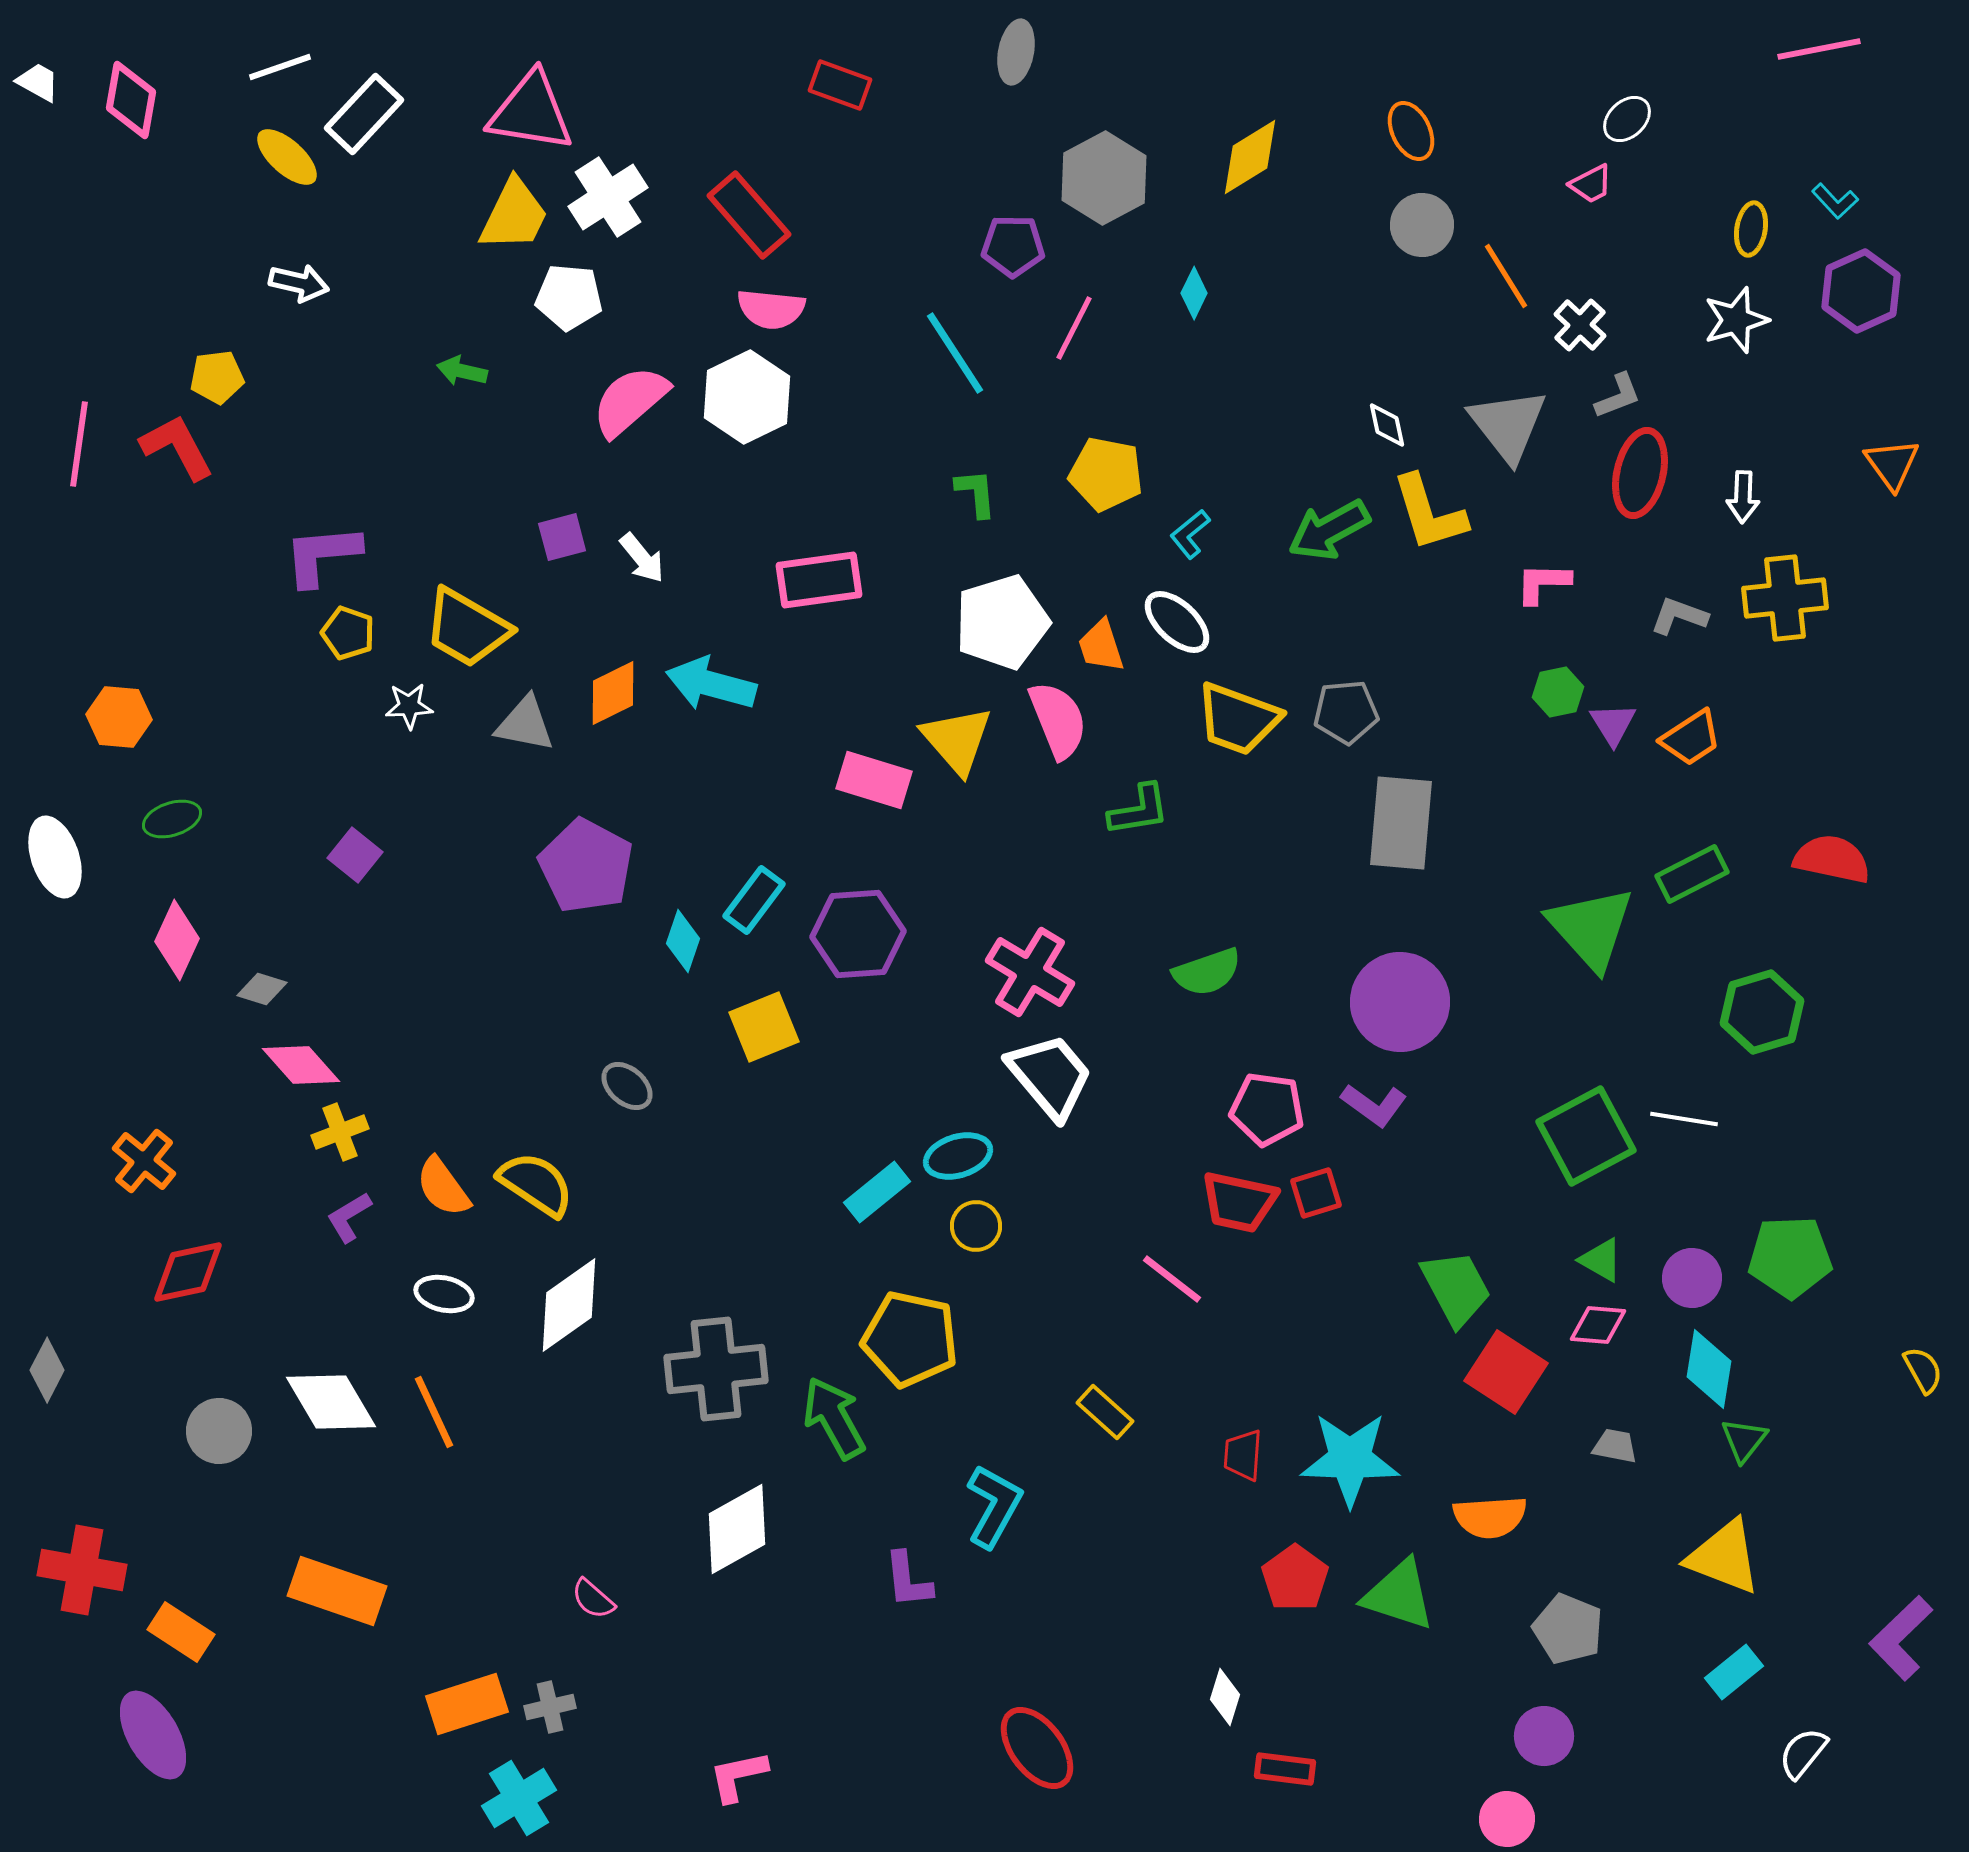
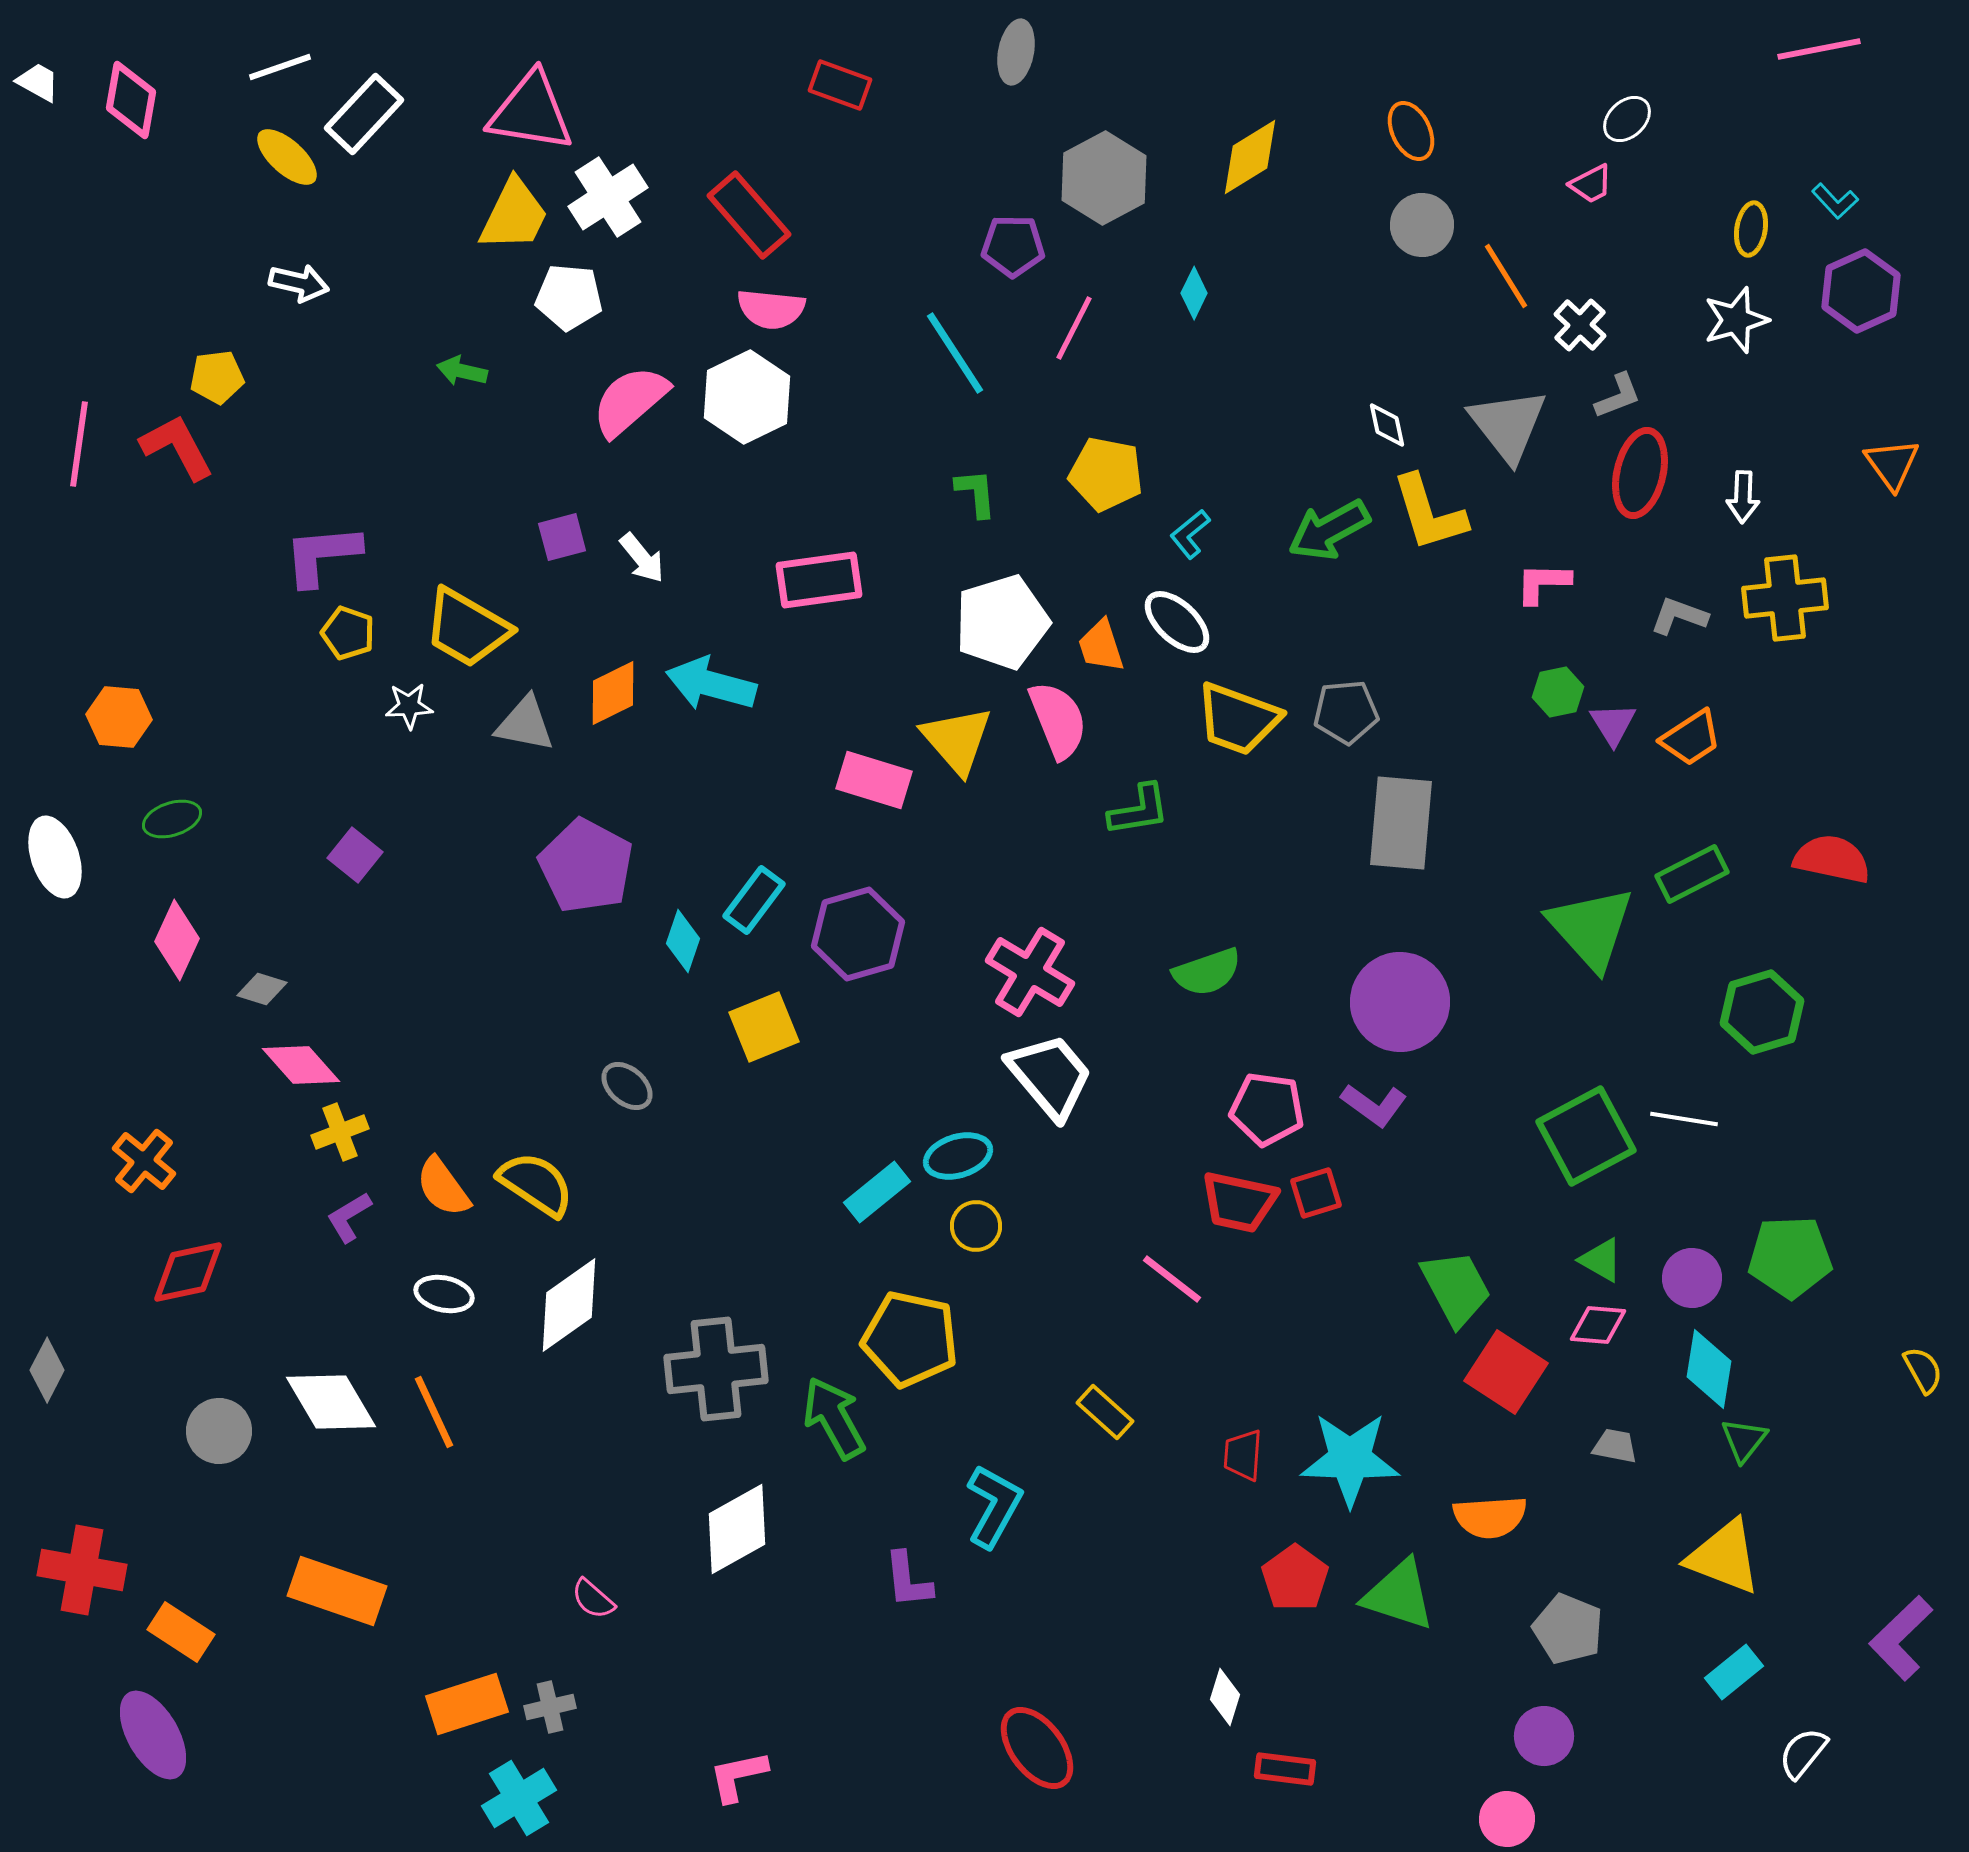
purple hexagon at (858, 934): rotated 12 degrees counterclockwise
